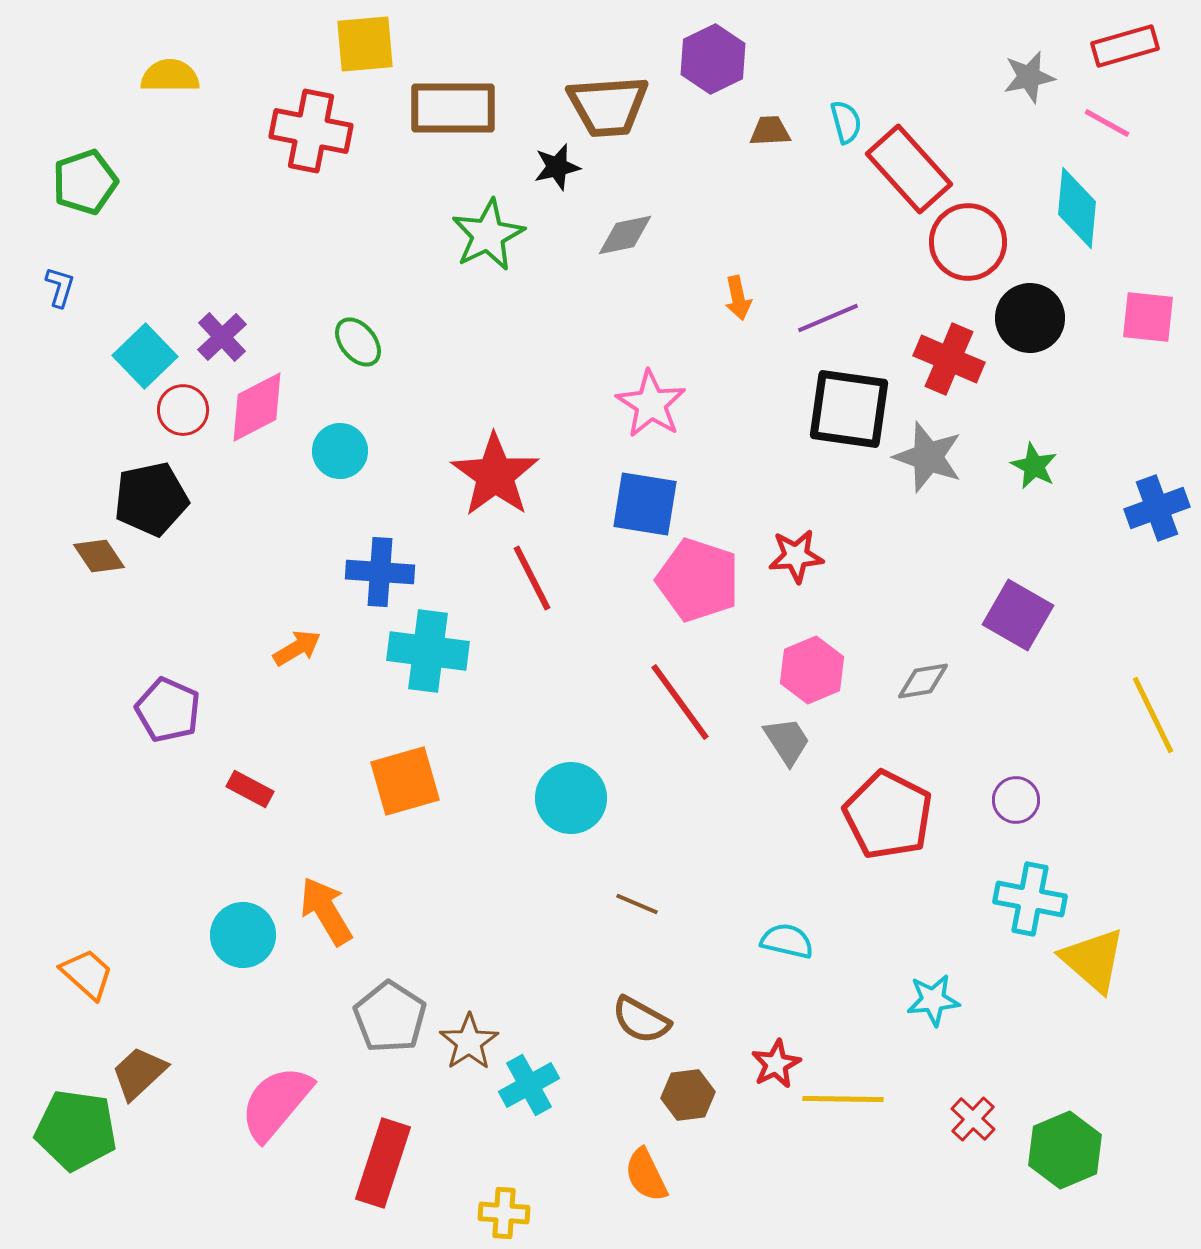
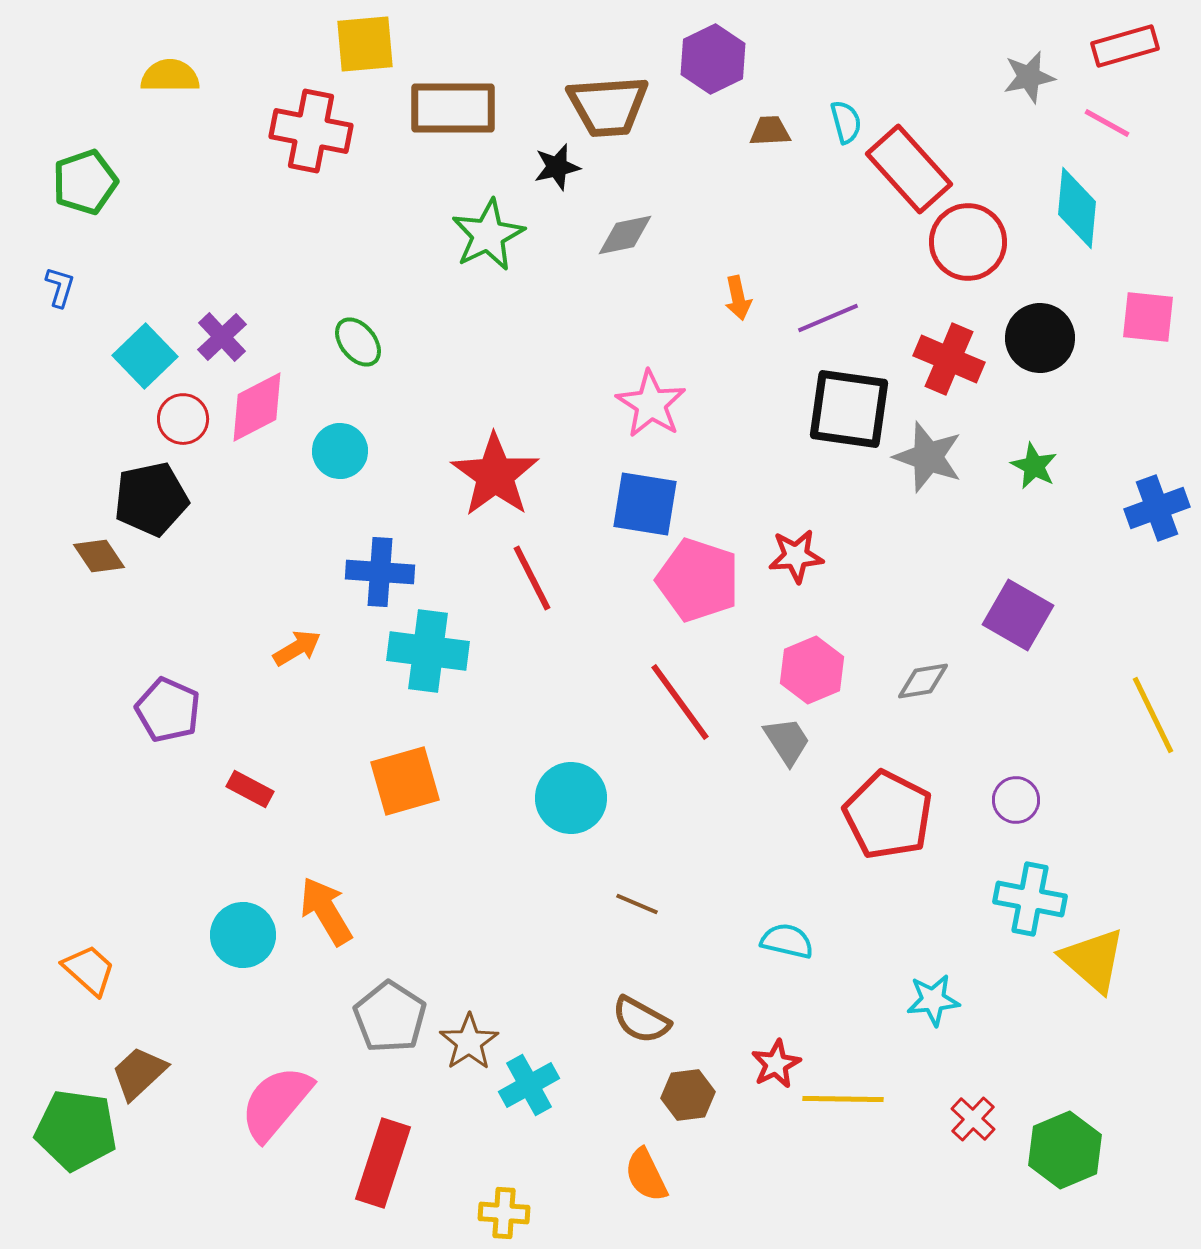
black circle at (1030, 318): moved 10 px right, 20 px down
red circle at (183, 410): moved 9 px down
orange trapezoid at (87, 974): moved 2 px right, 4 px up
